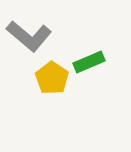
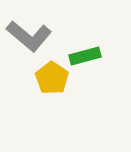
green rectangle: moved 4 px left, 6 px up; rotated 8 degrees clockwise
